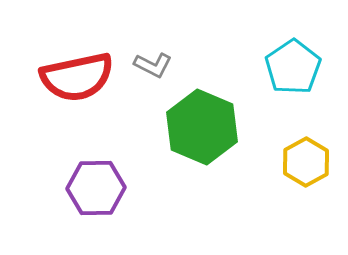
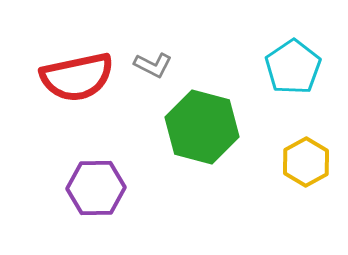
green hexagon: rotated 8 degrees counterclockwise
